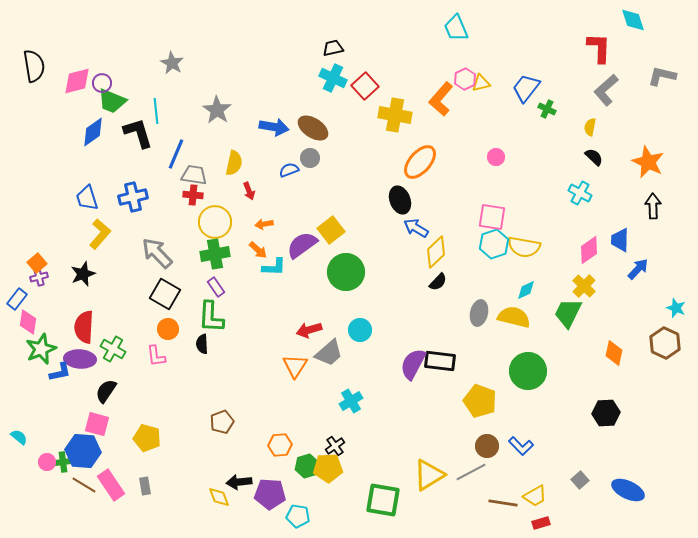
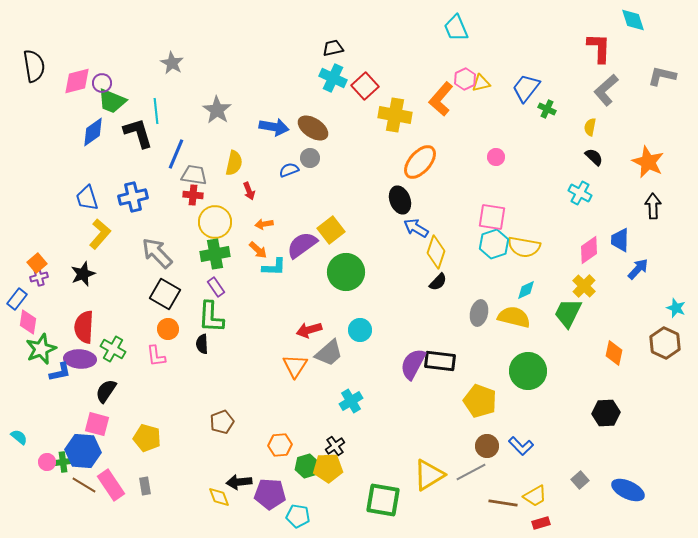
yellow diamond at (436, 252): rotated 28 degrees counterclockwise
